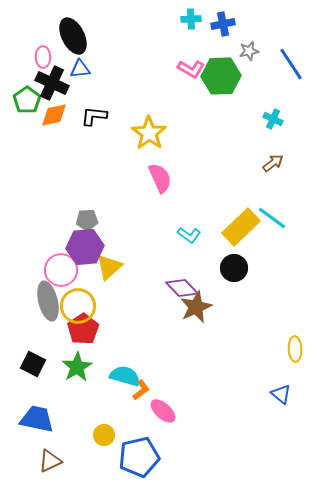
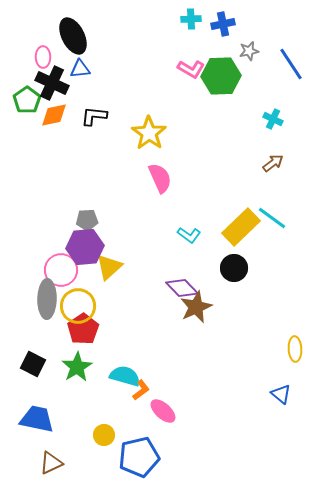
gray ellipse at (48, 301): moved 1 px left, 2 px up; rotated 15 degrees clockwise
brown triangle at (50, 461): moved 1 px right, 2 px down
